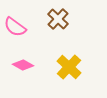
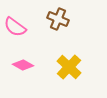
brown cross: rotated 20 degrees counterclockwise
